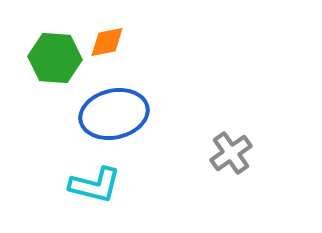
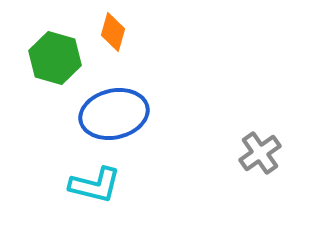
orange diamond: moved 6 px right, 10 px up; rotated 63 degrees counterclockwise
green hexagon: rotated 12 degrees clockwise
gray cross: moved 29 px right
